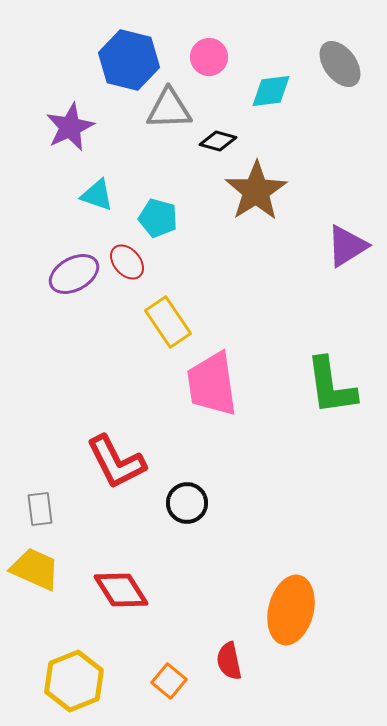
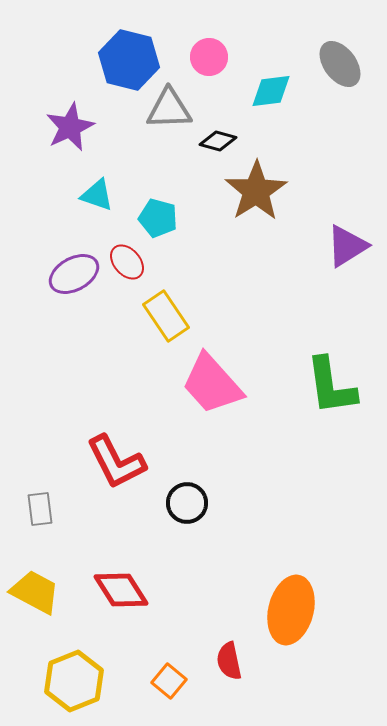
yellow rectangle: moved 2 px left, 6 px up
pink trapezoid: rotated 34 degrees counterclockwise
yellow trapezoid: moved 23 px down; rotated 4 degrees clockwise
